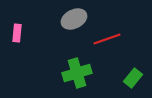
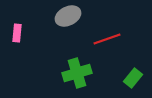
gray ellipse: moved 6 px left, 3 px up
